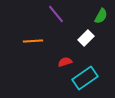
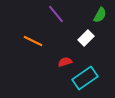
green semicircle: moved 1 px left, 1 px up
orange line: rotated 30 degrees clockwise
